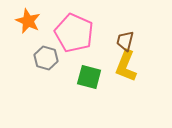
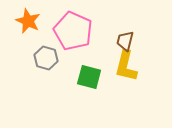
pink pentagon: moved 1 px left, 2 px up
yellow L-shape: rotated 8 degrees counterclockwise
